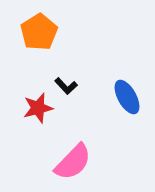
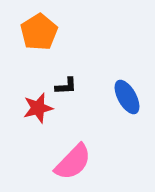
black L-shape: rotated 50 degrees counterclockwise
